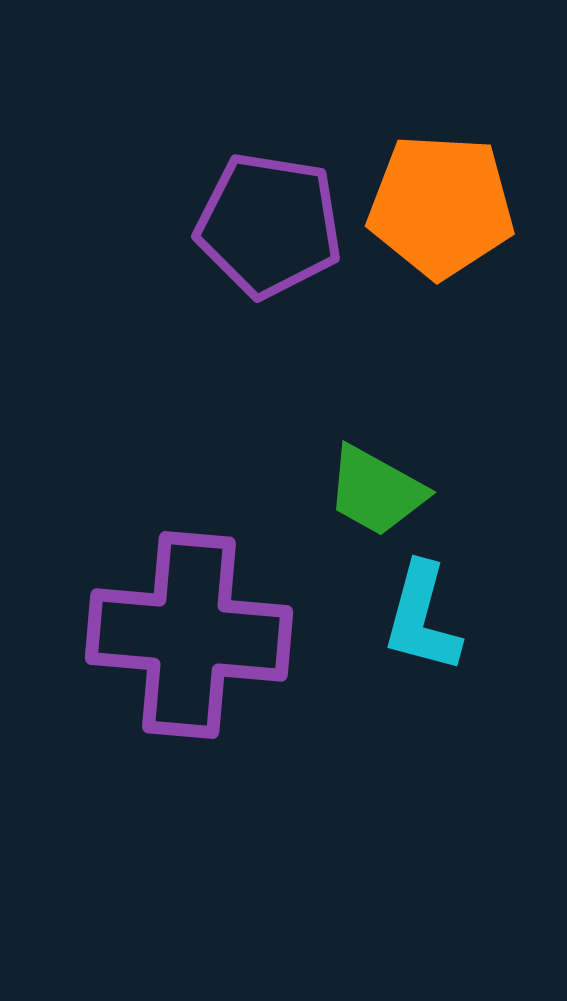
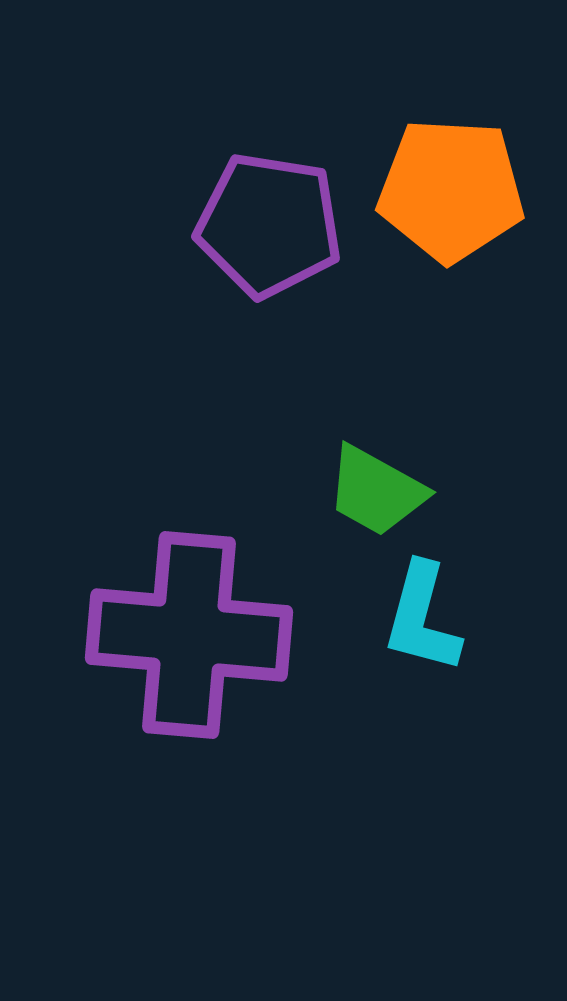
orange pentagon: moved 10 px right, 16 px up
